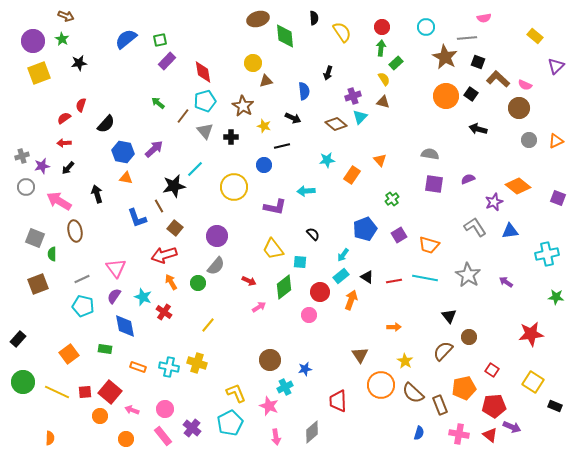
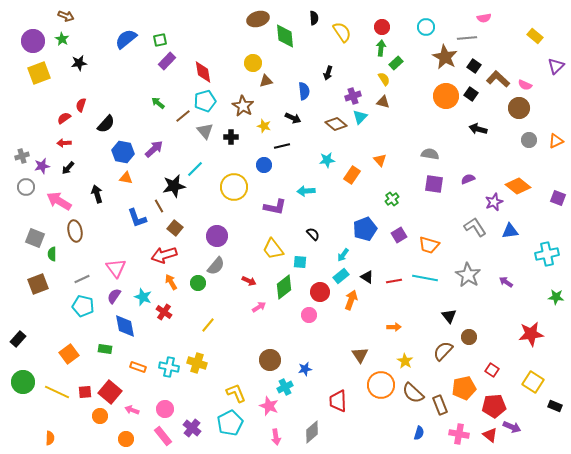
black square at (478, 62): moved 4 px left, 4 px down; rotated 16 degrees clockwise
brown line at (183, 116): rotated 14 degrees clockwise
